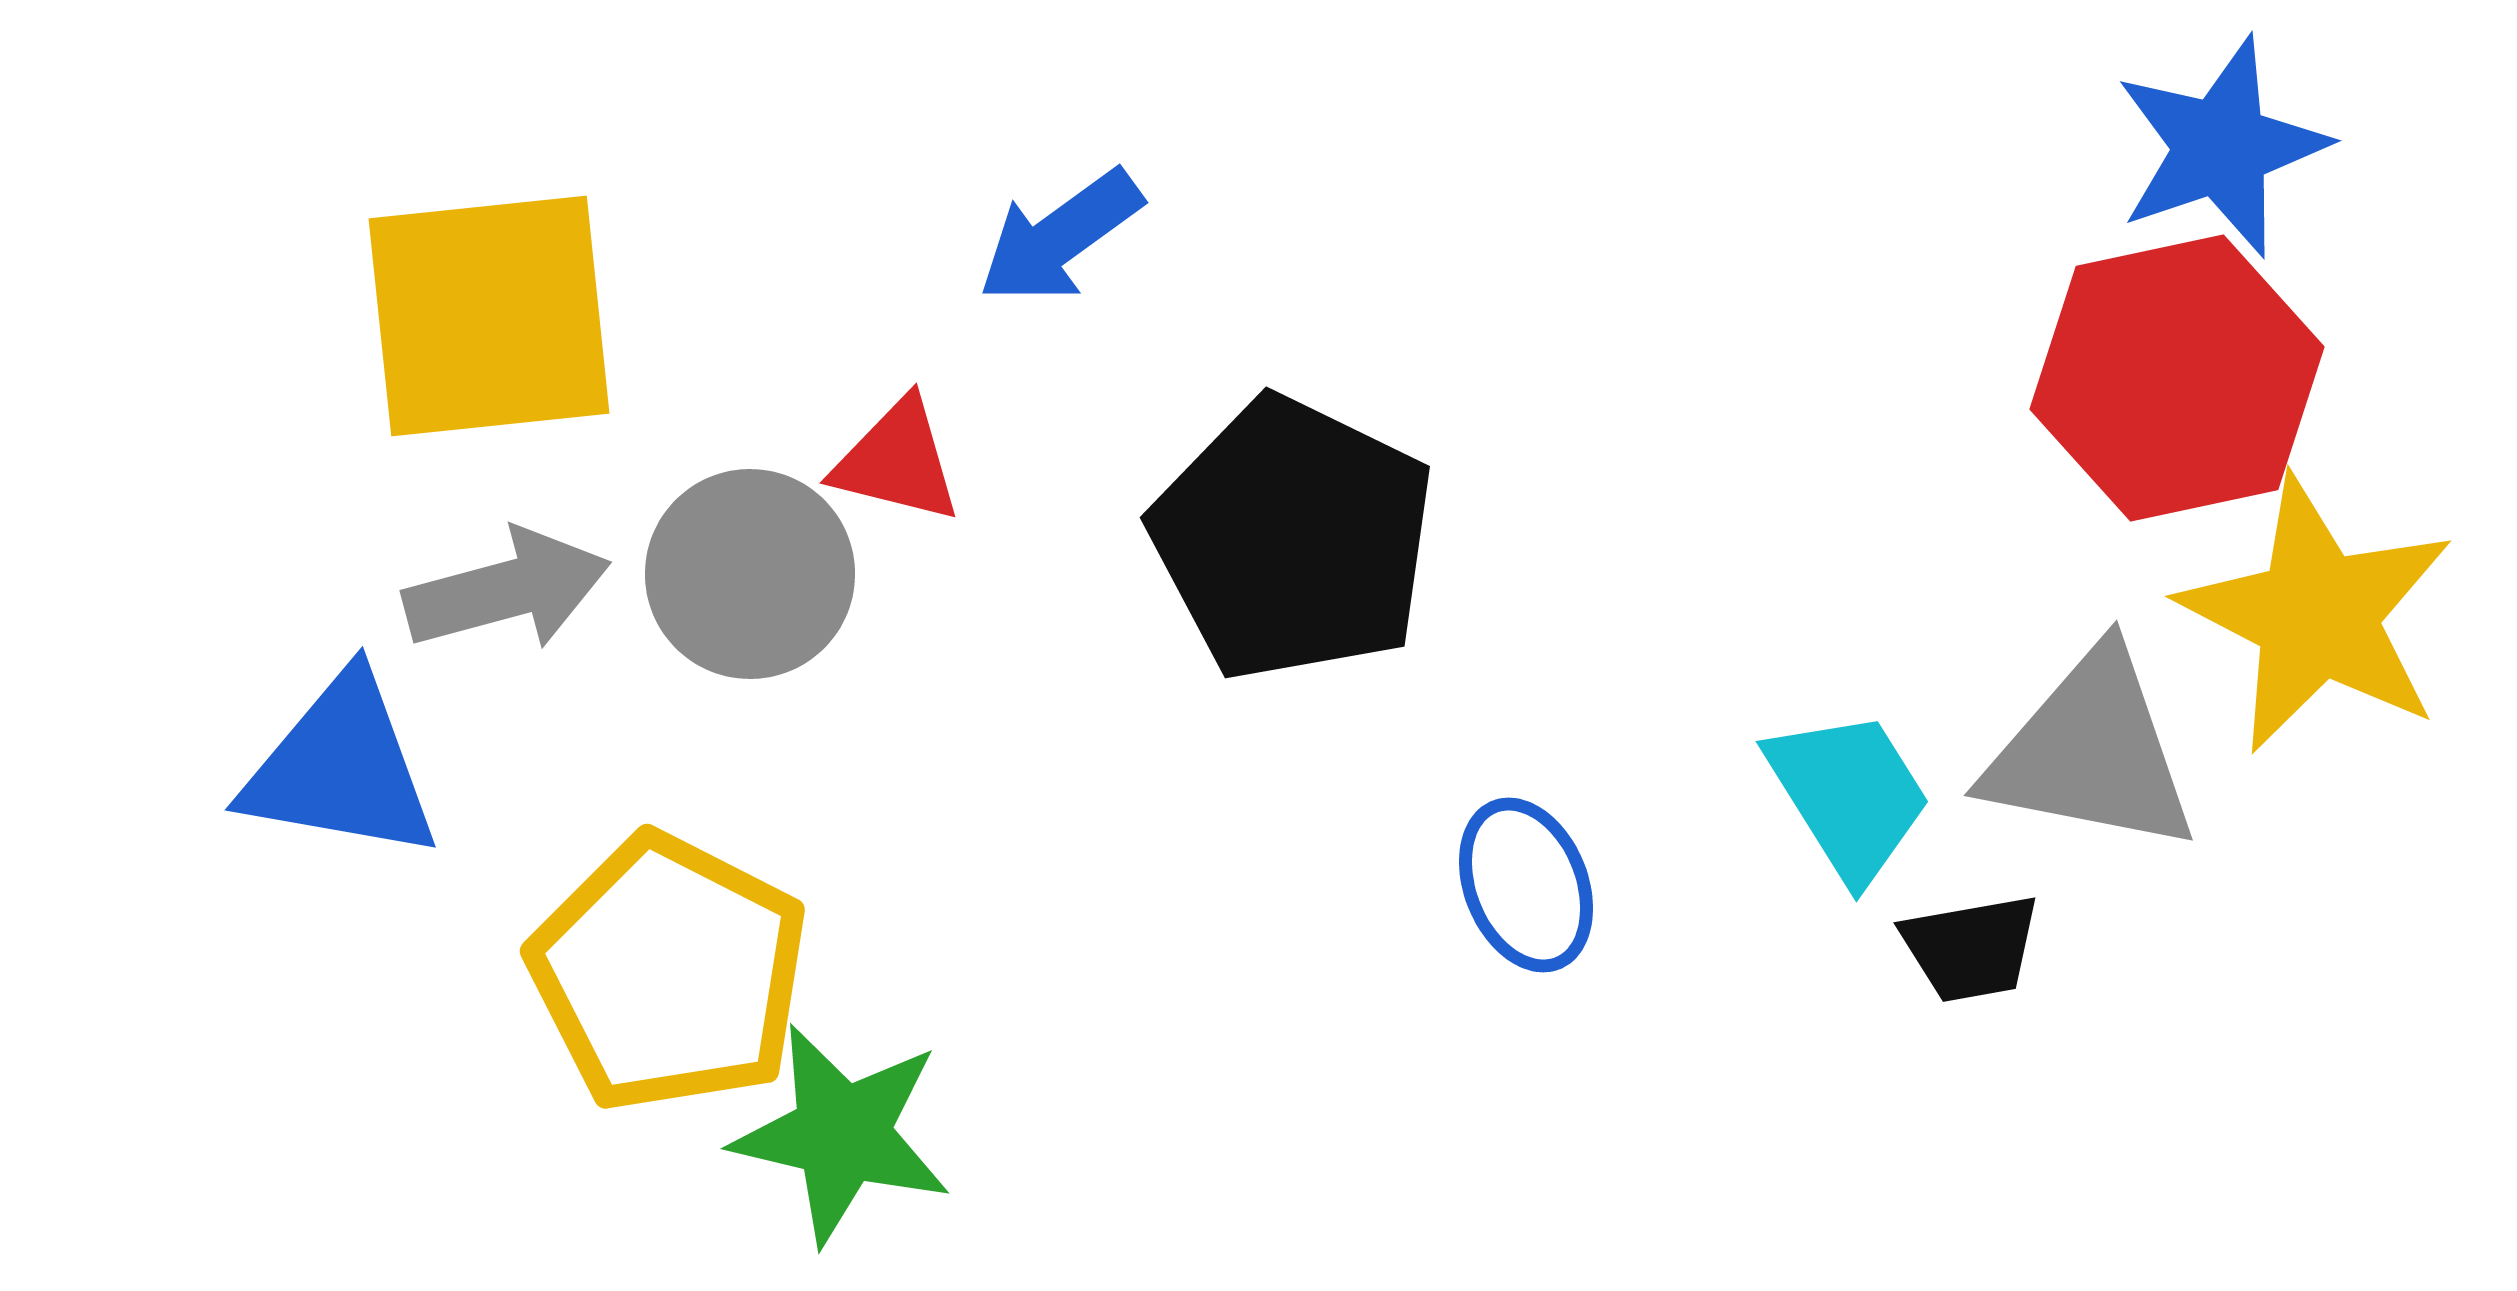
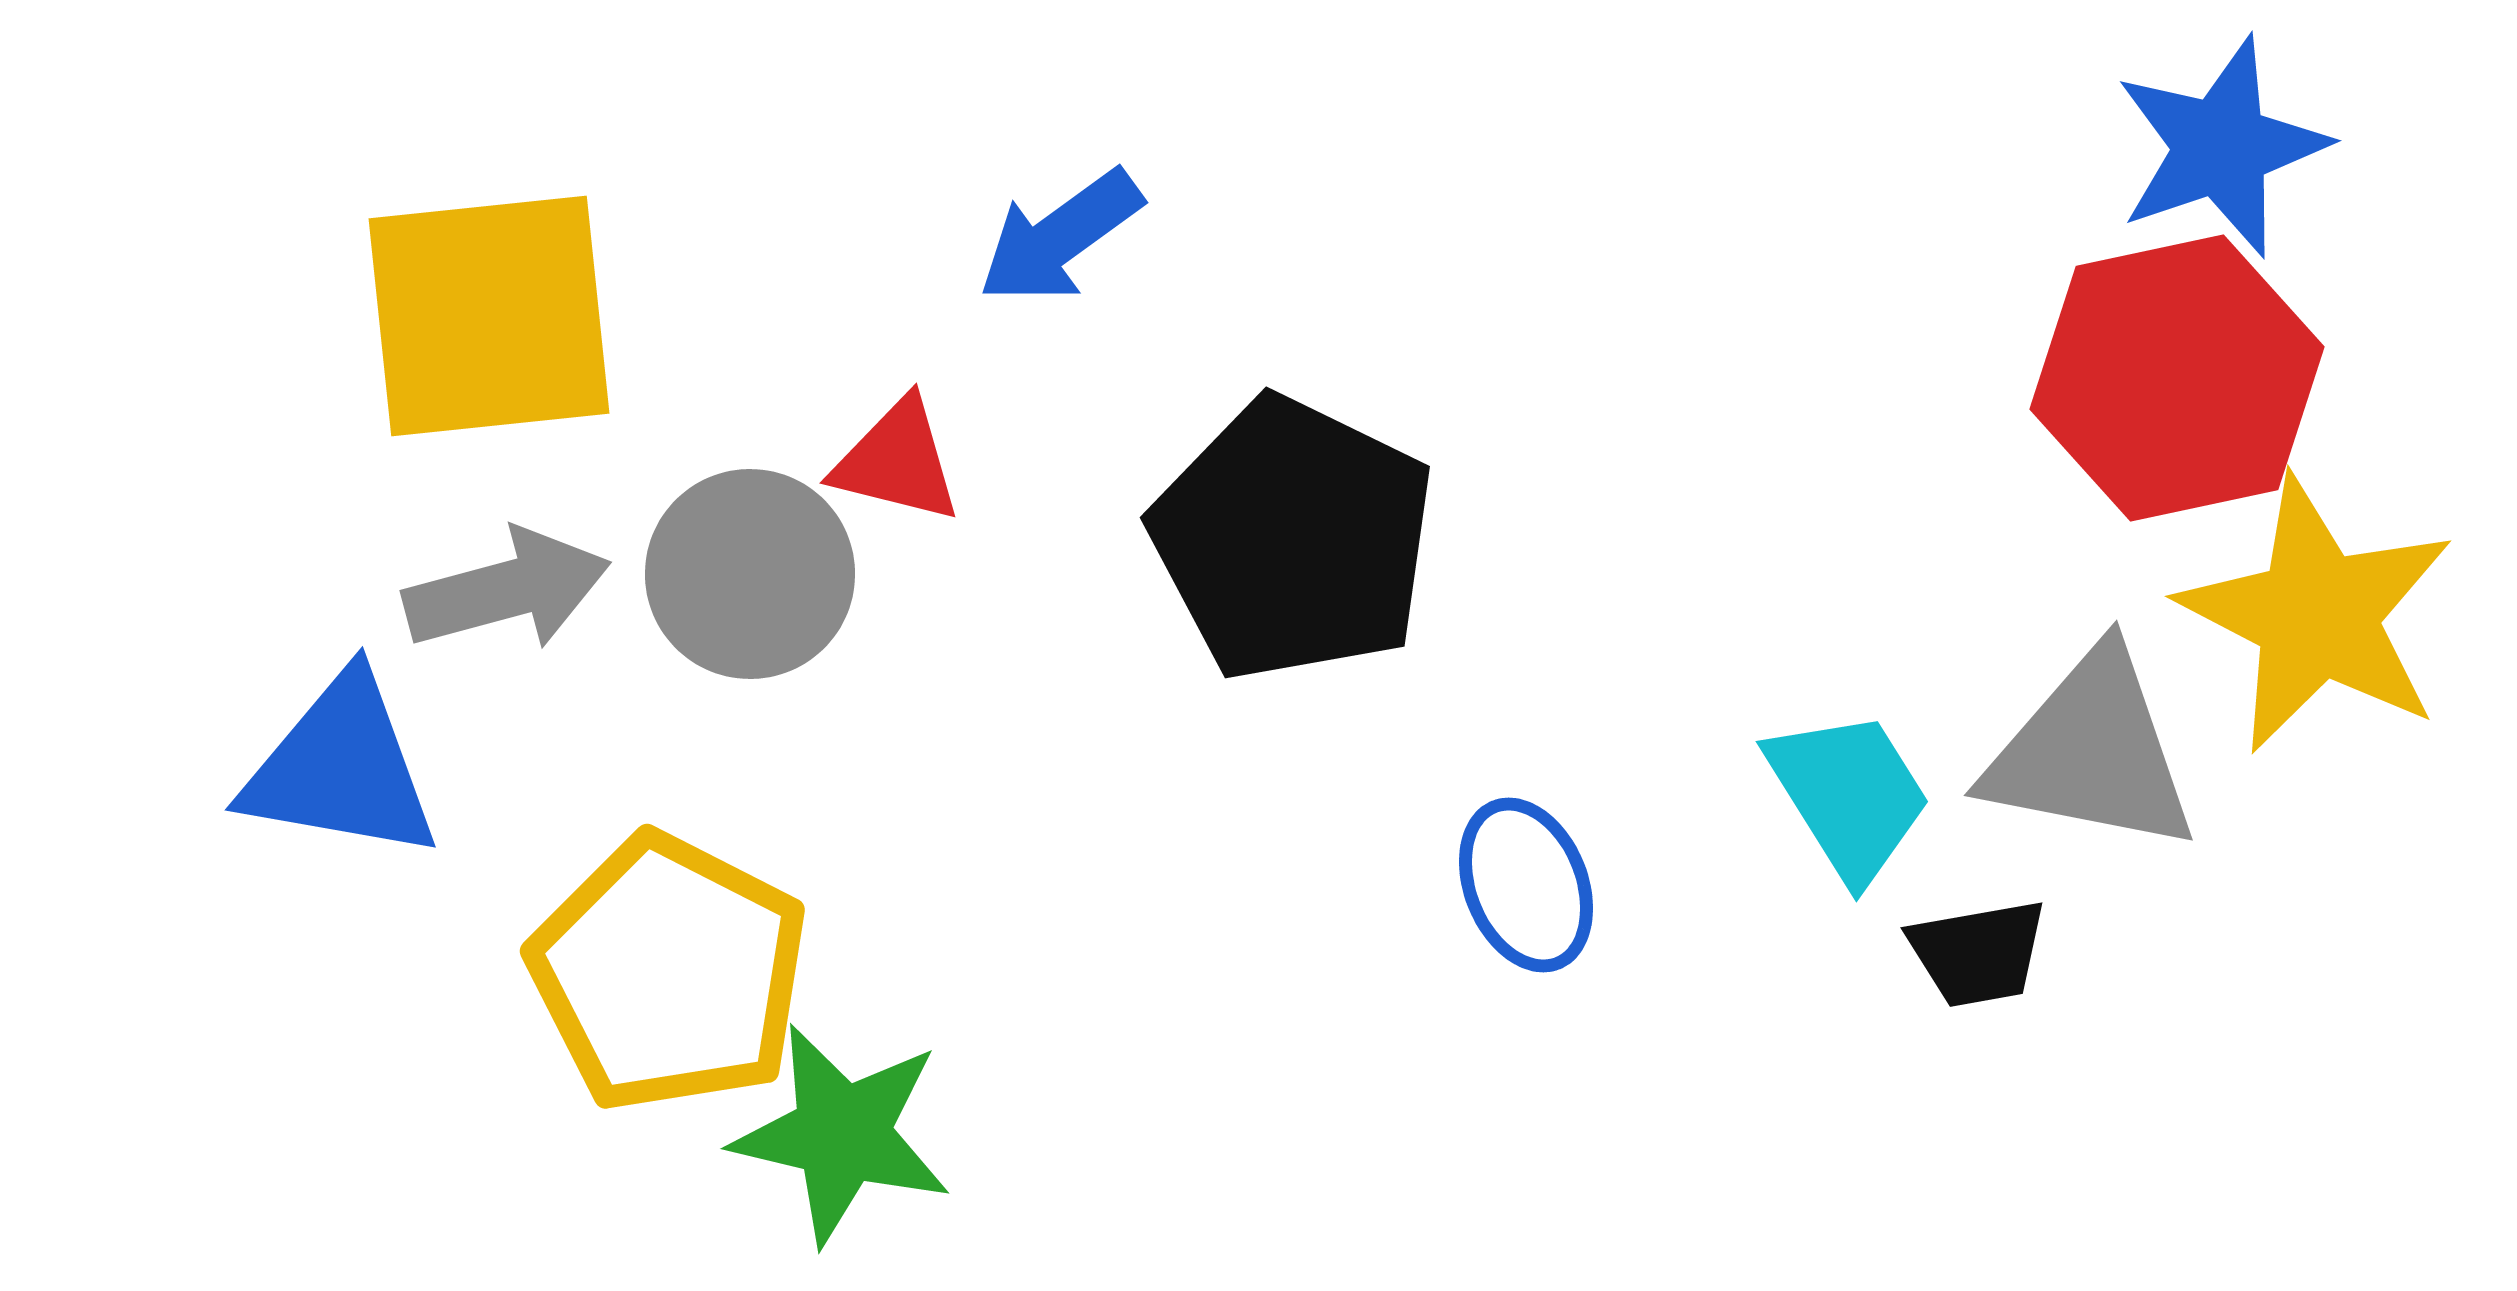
black trapezoid: moved 7 px right, 5 px down
